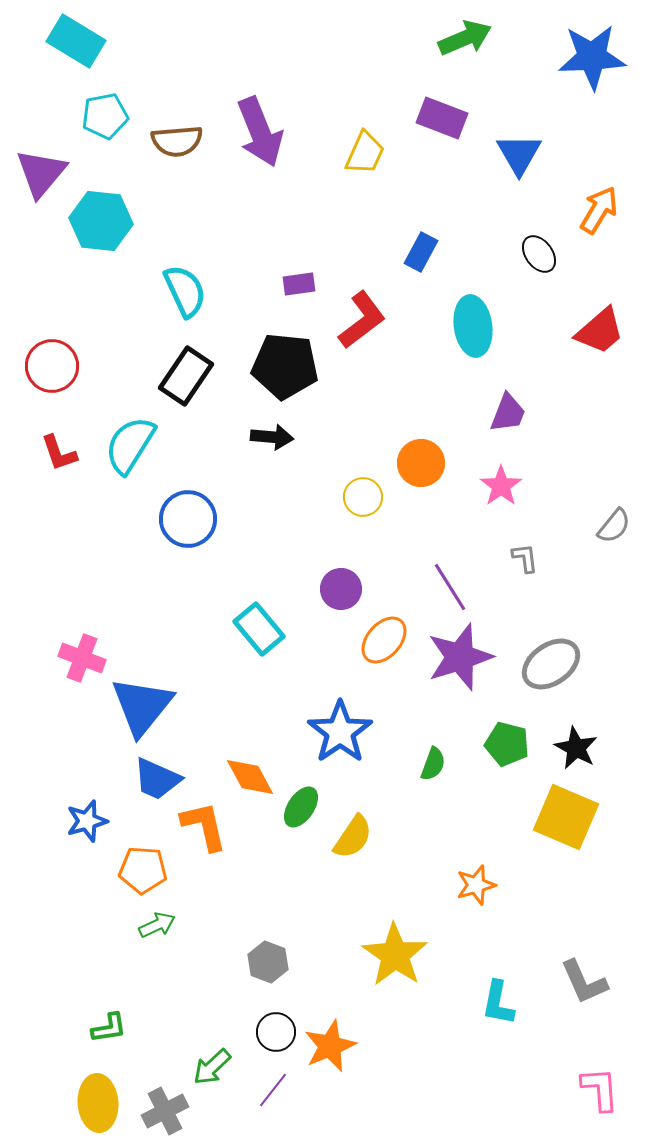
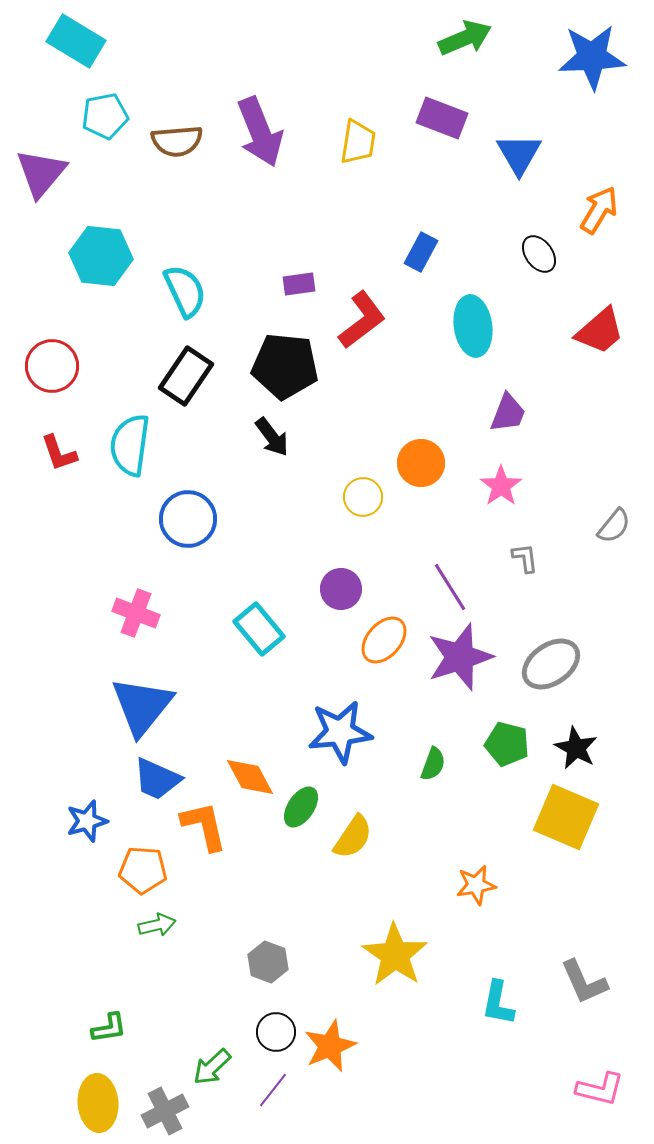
yellow trapezoid at (365, 153): moved 7 px left, 11 px up; rotated 15 degrees counterclockwise
cyan hexagon at (101, 221): moved 35 px down
black arrow at (272, 437): rotated 48 degrees clockwise
cyan semicircle at (130, 445): rotated 24 degrees counterclockwise
pink cross at (82, 658): moved 54 px right, 45 px up
blue star at (340, 732): rotated 28 degrees clockwise
orange star at (476, 885): rotated 6 degrees clockwise
green arrow at (157, 925): rotated 12 degrees clockwise
pink L-shape at (600, 1089): rotated 108 degrees clockwise
